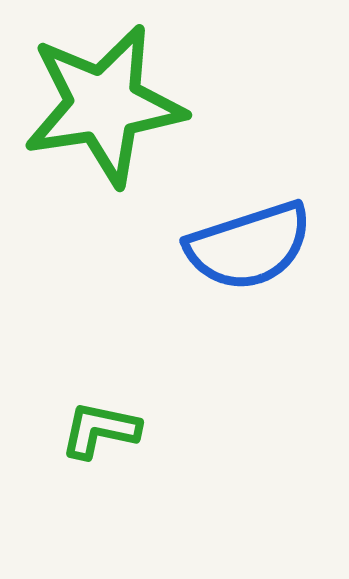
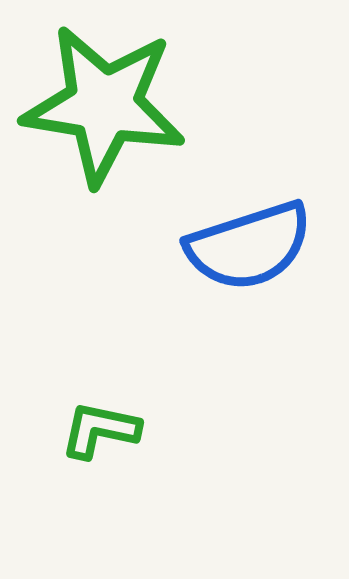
green star: rotated 18 degrees clockwise
